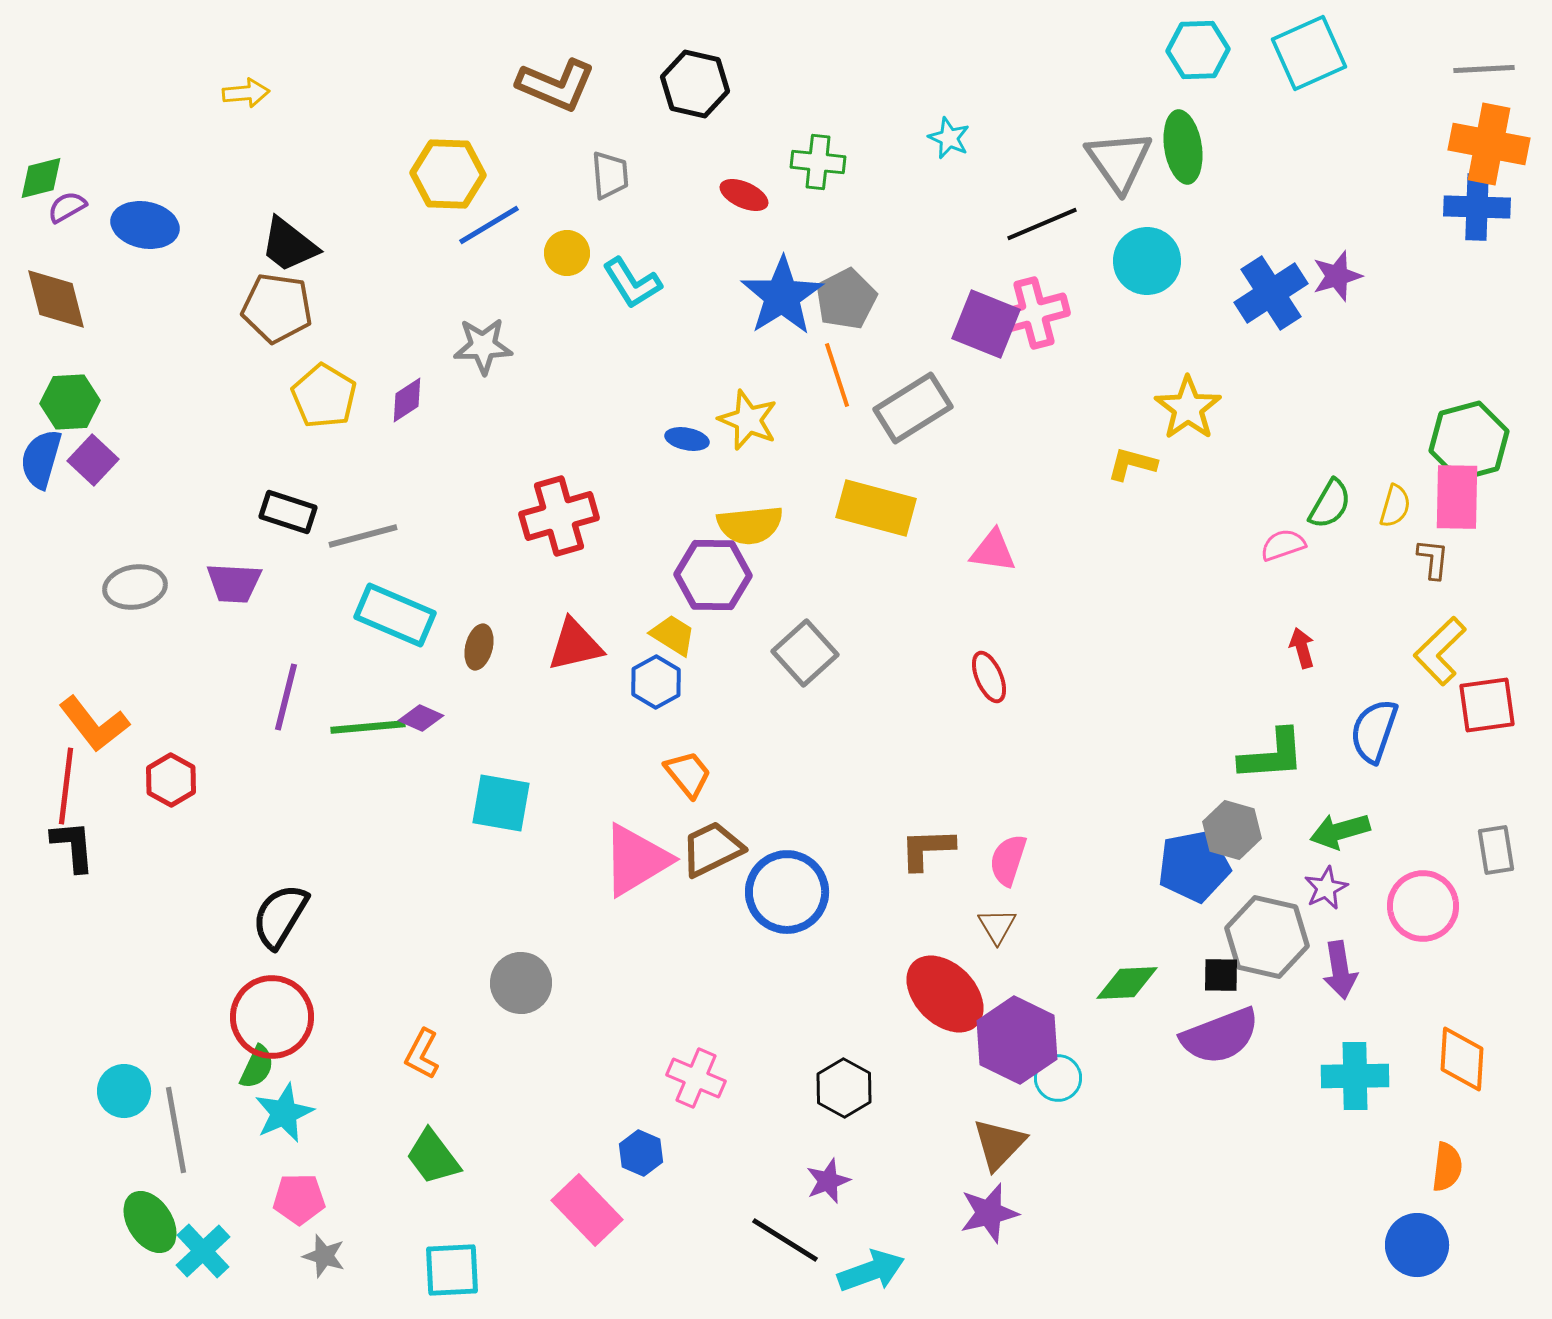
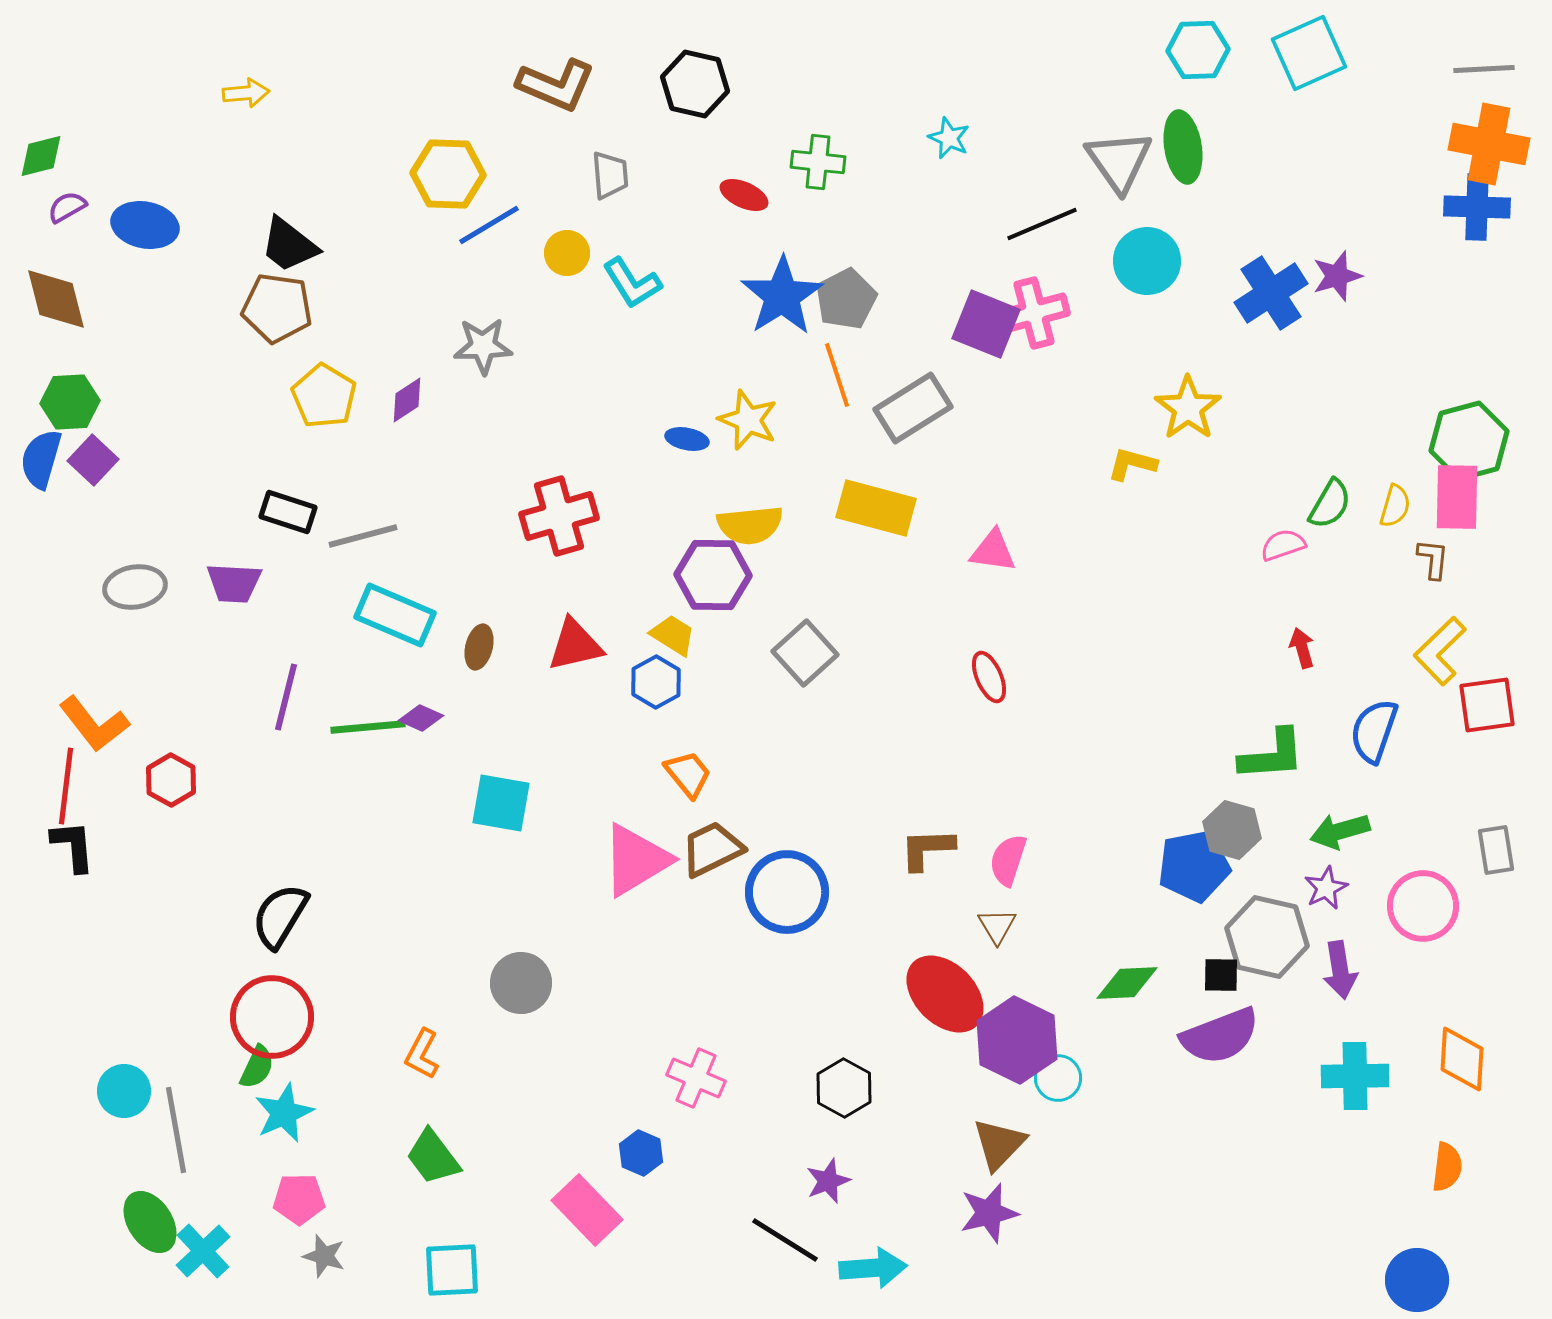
green diamond at (41, 178): moved 22 px up
blue circle at (1417, 1245): moved 35 px down
cyan arrow at (871, 1271): moved 2 px right, 3 px up; rotated 16 degrees clockwise
